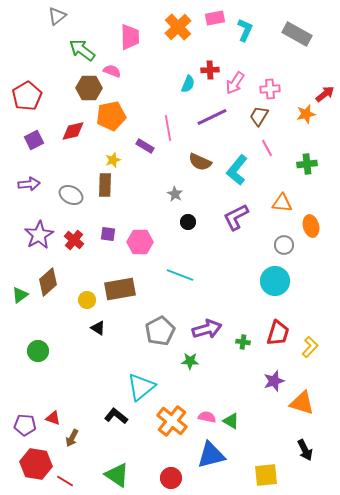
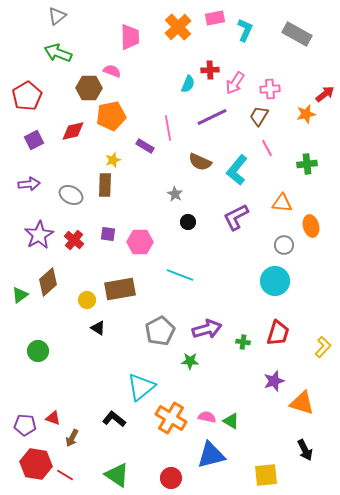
green arrow at (82, 50): moved 24 px left, 3 px down; rotated 16 degrees counterclockwise
yellow L-shape at (310, 347): moved 13 px right
black L-shape at (116, 416): moved 2 px left, 3 px down
orange cross at (172, 421): moved 1 px left, 3 px up; rotated 8 degrees counterclockwise
red line at (65, 481): moved 6 px up
